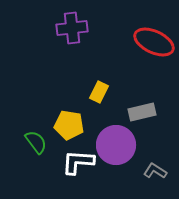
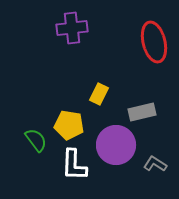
red ellipse: rotated 51 degrees clockwise
yellow rectangle: moved 2 px down
green semicircle: moved 2 px up
white L-shape: moved 4 px left, 3 px down; rotated 92 degrees counterclockwise
gray L-shape: moved 7 px up
